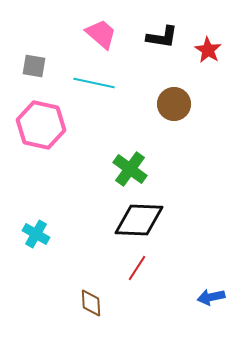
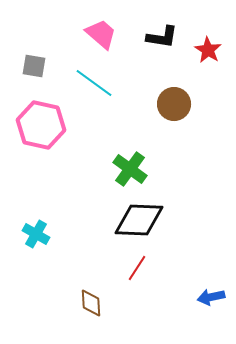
cyan line: rotated 24 degrees clockwise
